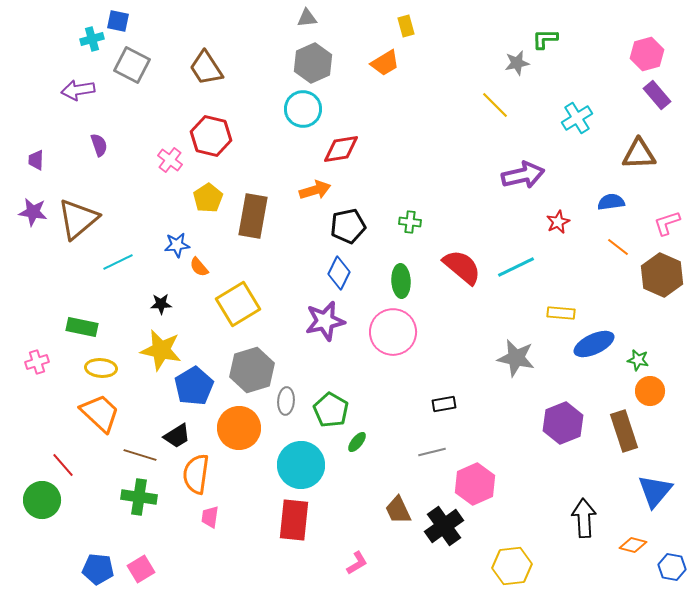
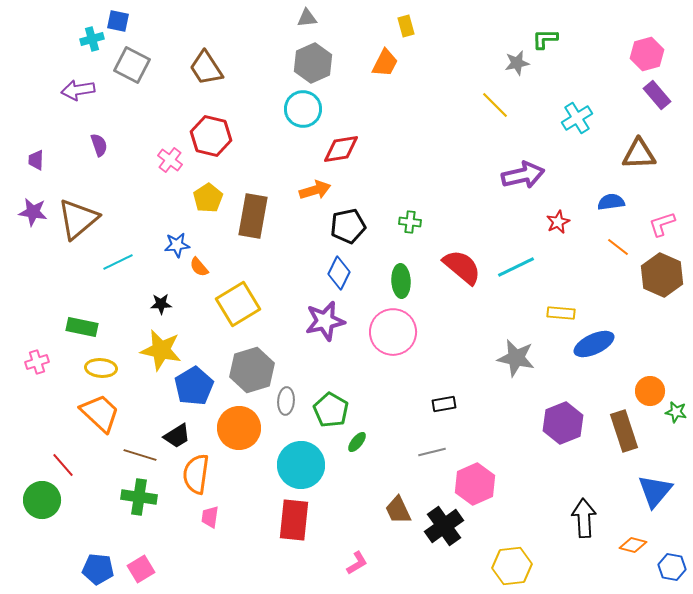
orange trapezoid at (385, 63): rotated 32 degrees counterclockwise
pink L-shape at (667, 223): moved 5 px left, 1 px down
green star at (638, 360): moved 38 px right, 52 px down
